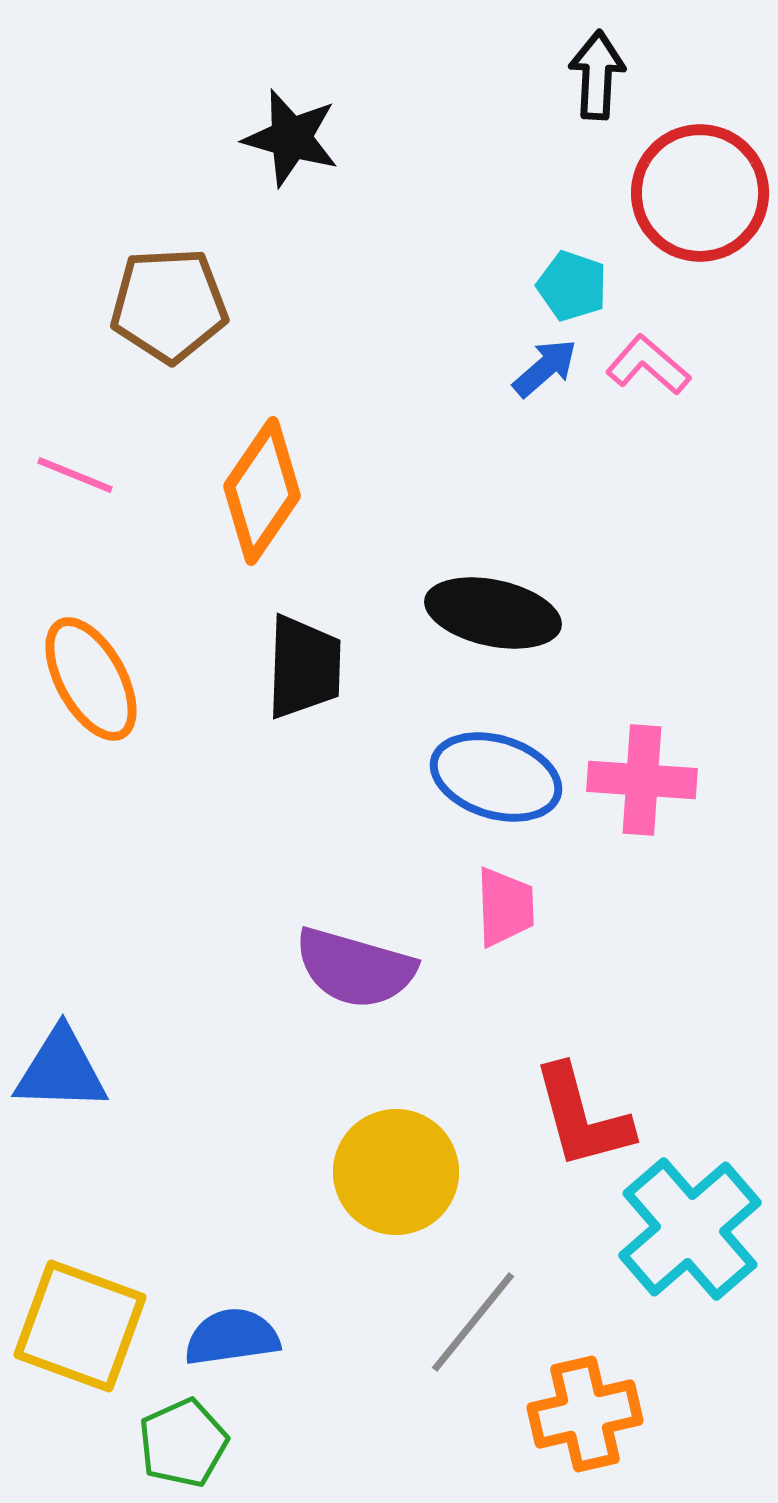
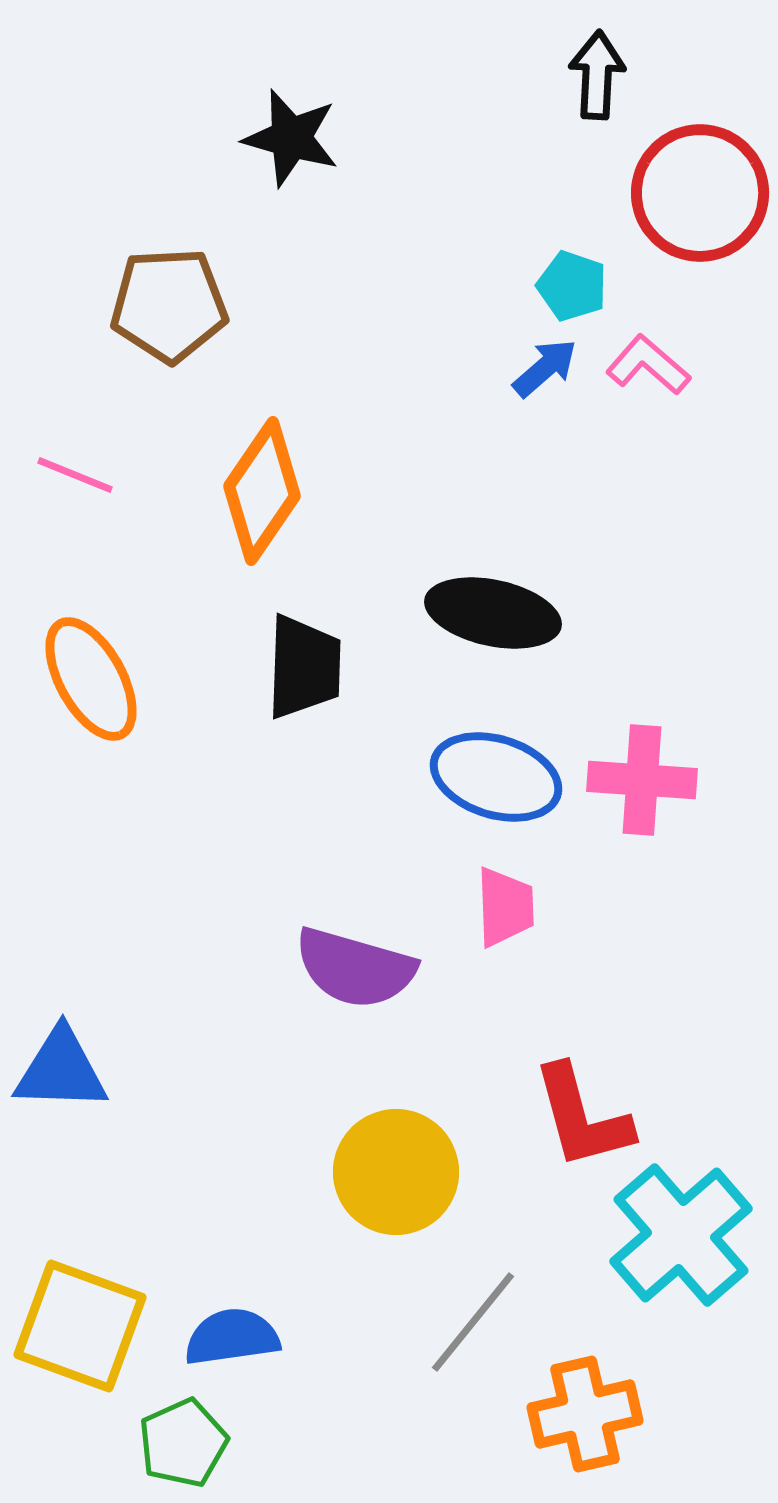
cyan cross: moved 9 px left, 6 px down
